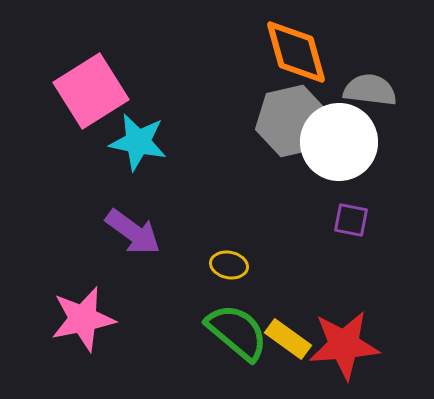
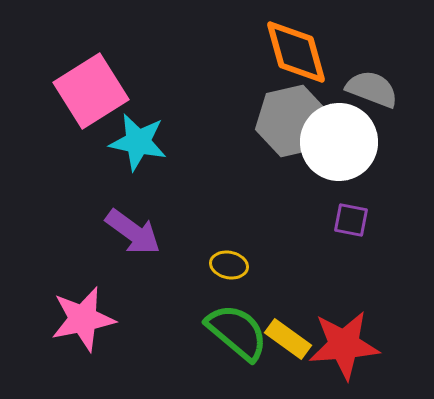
gray semicircle: moved 2 px right, 1 px up; rotated 14 degrees clockwise
